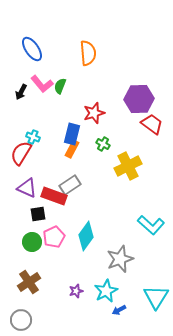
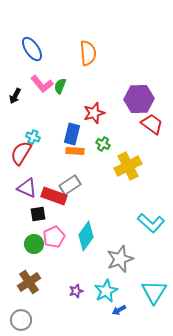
black arrow: moved 6 px left, 4 px down
orange rectangle: moved 3 px right, 2 px down; rotated 66 degrees clockwise
cyan L-shape: moved 2 px up
green circle: moved 2 px right, 2 px down
cyan triangle: moved 2 px left, 5 px up
